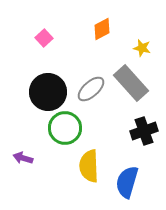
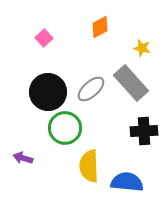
orange diamond: moved 2 px left, 2 px up
black cross: rotated 16 degrees clockwise
blue semicircle: rotated 80 degrees clockwise
